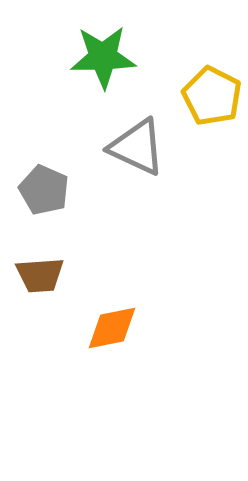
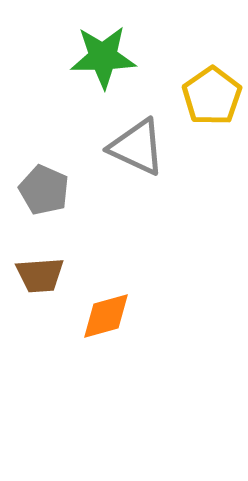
yellow pentagon: rotated 10 degrees clockwise
orange diamond: moved 6 px left, 12 px up; rotated 4 degrees counterclockwise
